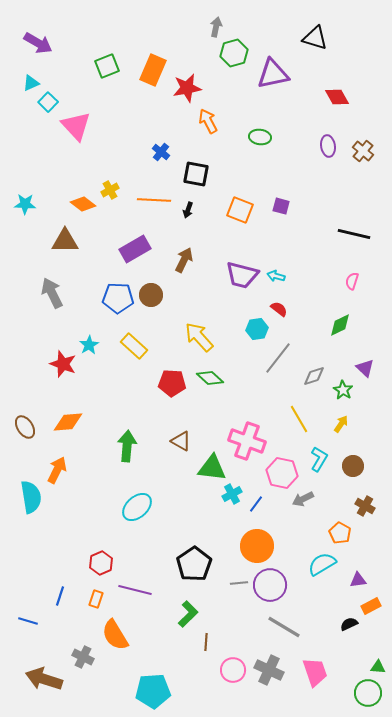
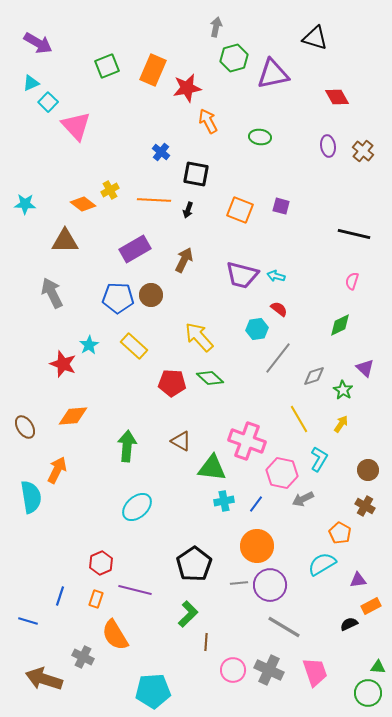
green hexagon at (234, 53): moved 5 px down
orange diamond at (68, 422): moved 5 px right, 6 px up
brown circle at (353, 466): moved 15 px right, 4 px down
cyan cross at (232, 494): moved 8 px left, 7 px down; rotated 18 degrees clockwise
